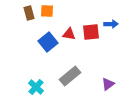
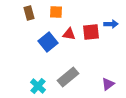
orange square: moved 9 px right, 1 px down
gray rectangle: moved 2 px left, 1 px down
cyan cross: moved 2 px right, 1 px up
